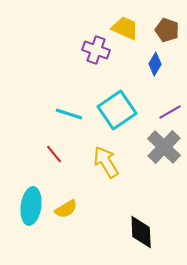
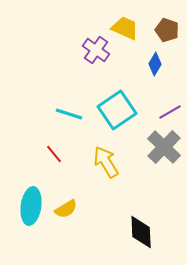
purple cross: rotated 16 degrees clockwise
